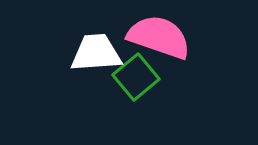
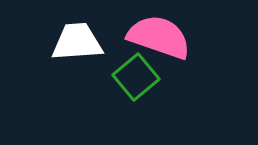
white trapezoid: moved 19 px left, 11 px up
